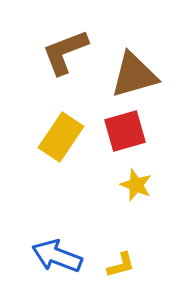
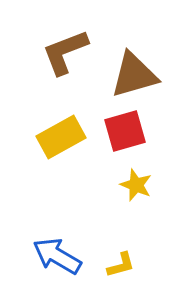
yellow rectangle: rotated 27 degrees clockwise
blue arrow: rotated 9 degrees clockwise
